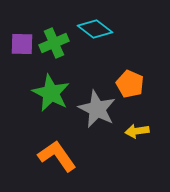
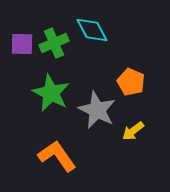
cyan diamond: moved 3 px left, 1 px down; rotated 24 degrees clockwise
orange pentagon: moved 1 px right, 2 px up
gray star: moved 1 px down
yellow arrow: moved 4 px left; rotated 30 degrees counterclockwise
